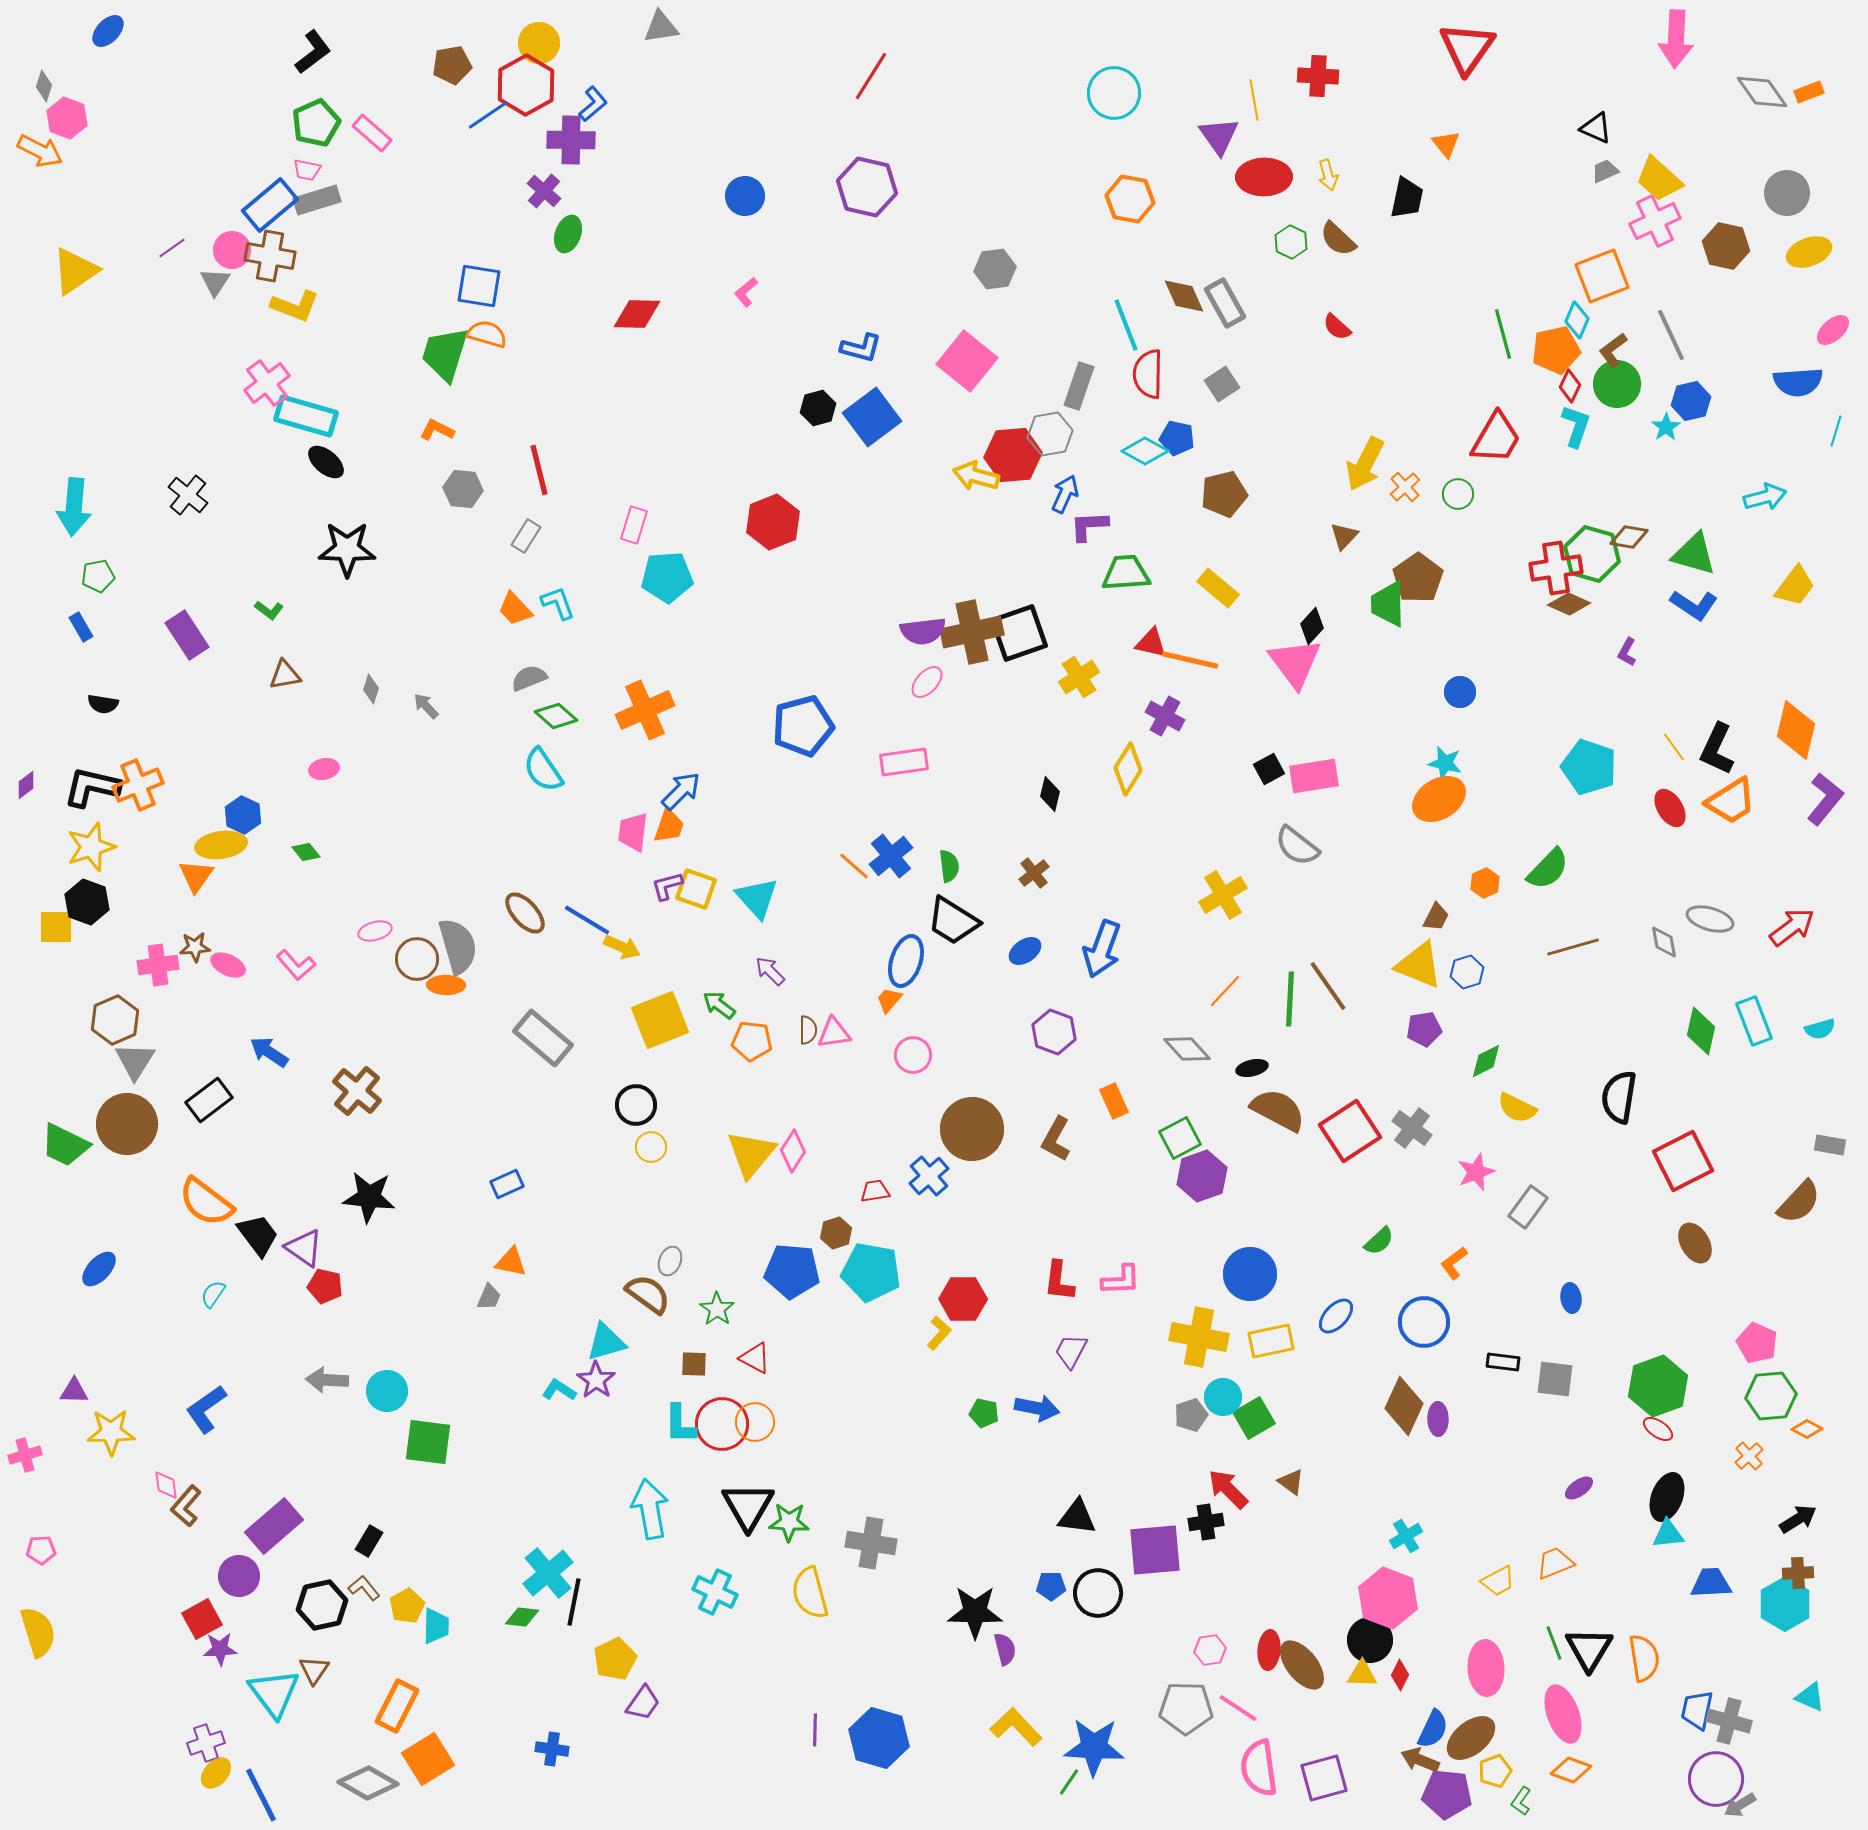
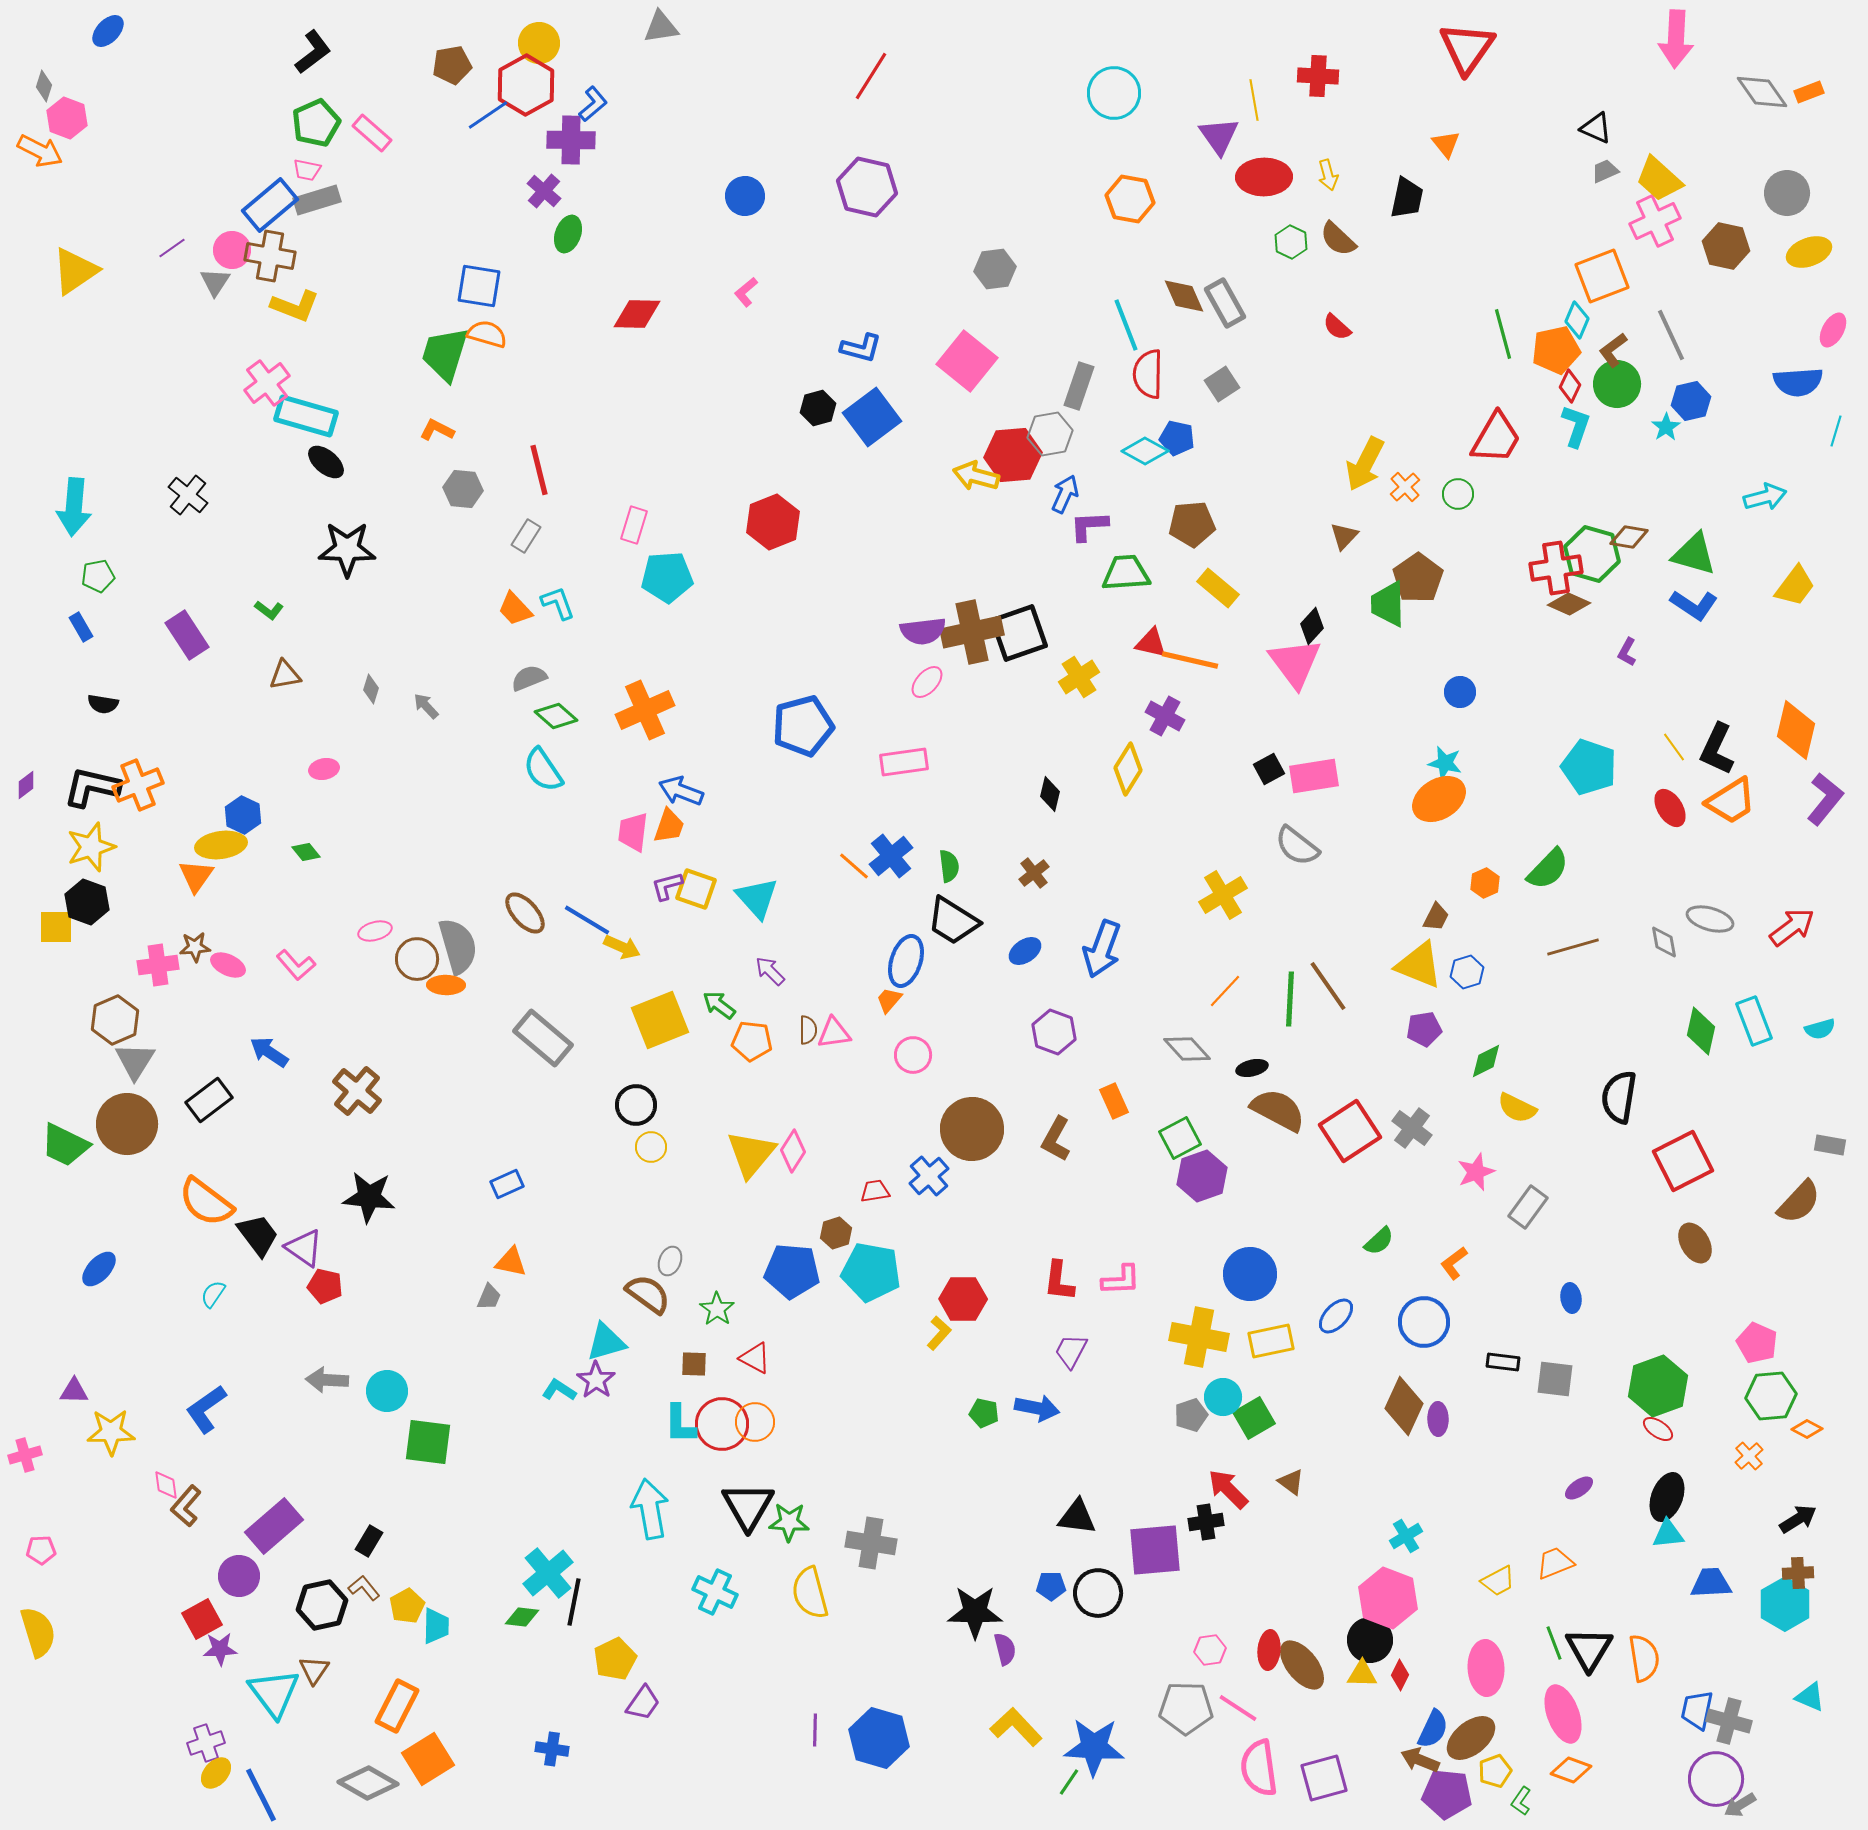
pink ellipse at (1833, 330): rotated 20 degrees counterclockwise
brown pentagon at (1224, 494): moved 32 px left, 30 px down; rotated 9 degrees clockwise
blue arrow at (681, 791): rotated 114 degrees counterclockwise
